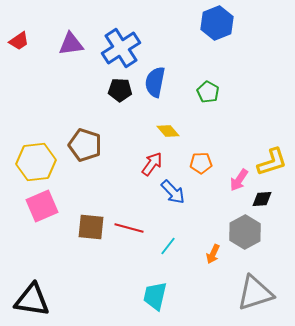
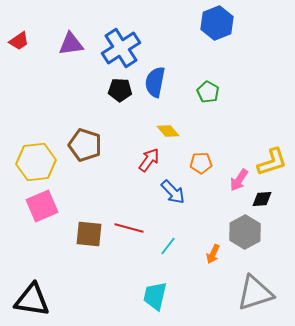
red arrow: moved 3 px left, 4 px up
brown square: moved 2 px left, 7 px down
